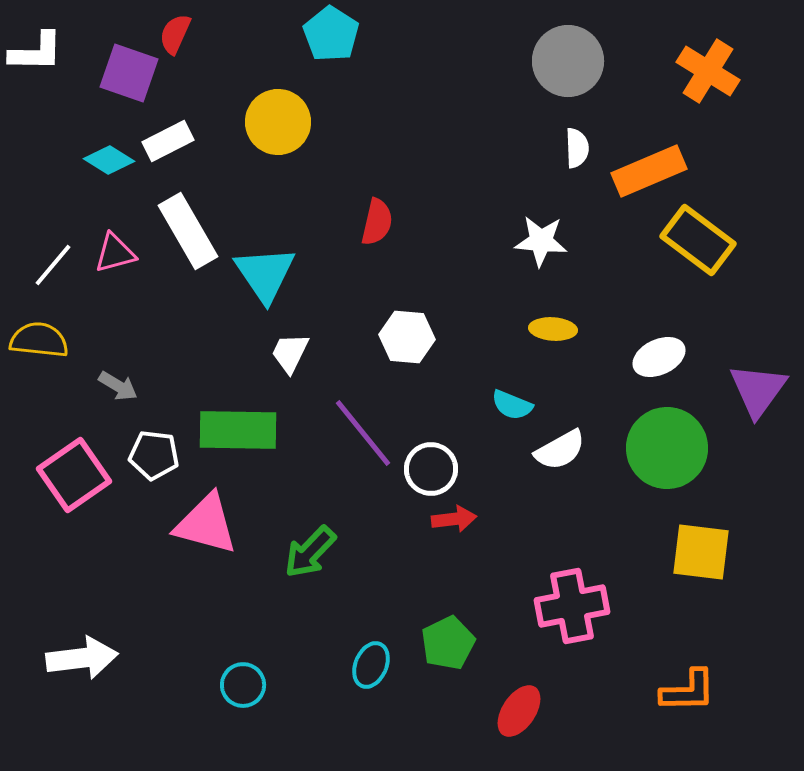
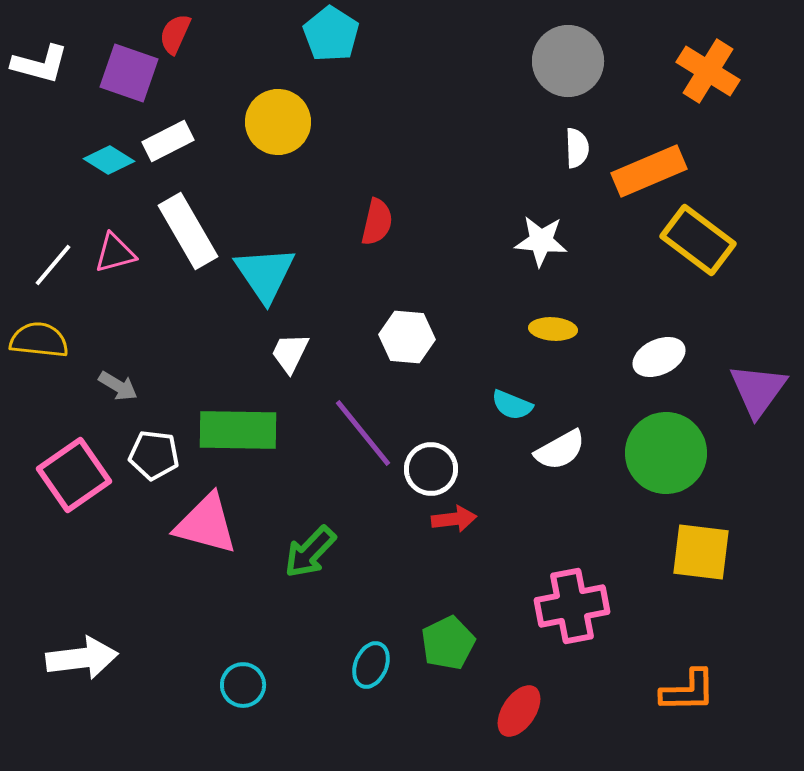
white L-shape at (36, 52): moved 4 px right, 12 px down; rotated 14 degrees clockwise
green circle at (667, 448): moved 1 px left, 5 px down
